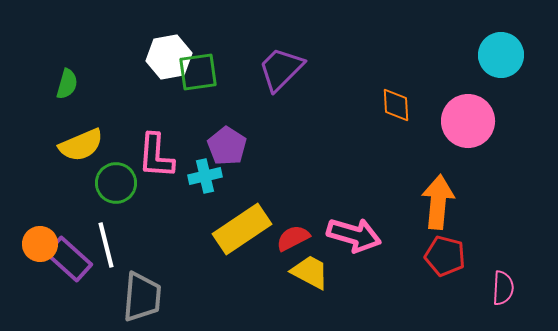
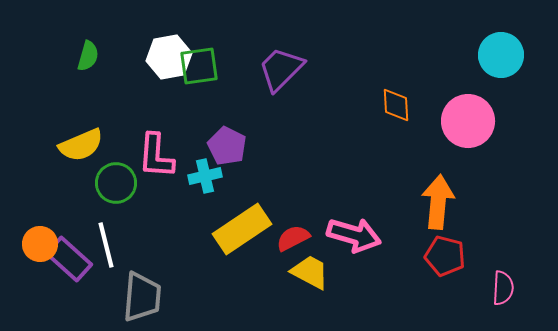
green square: moved 1 px right, 6 px up
green semicircle: moved 21 px right, 28 px up
purple pentagon: rotated 6 degrees counterclockwise
